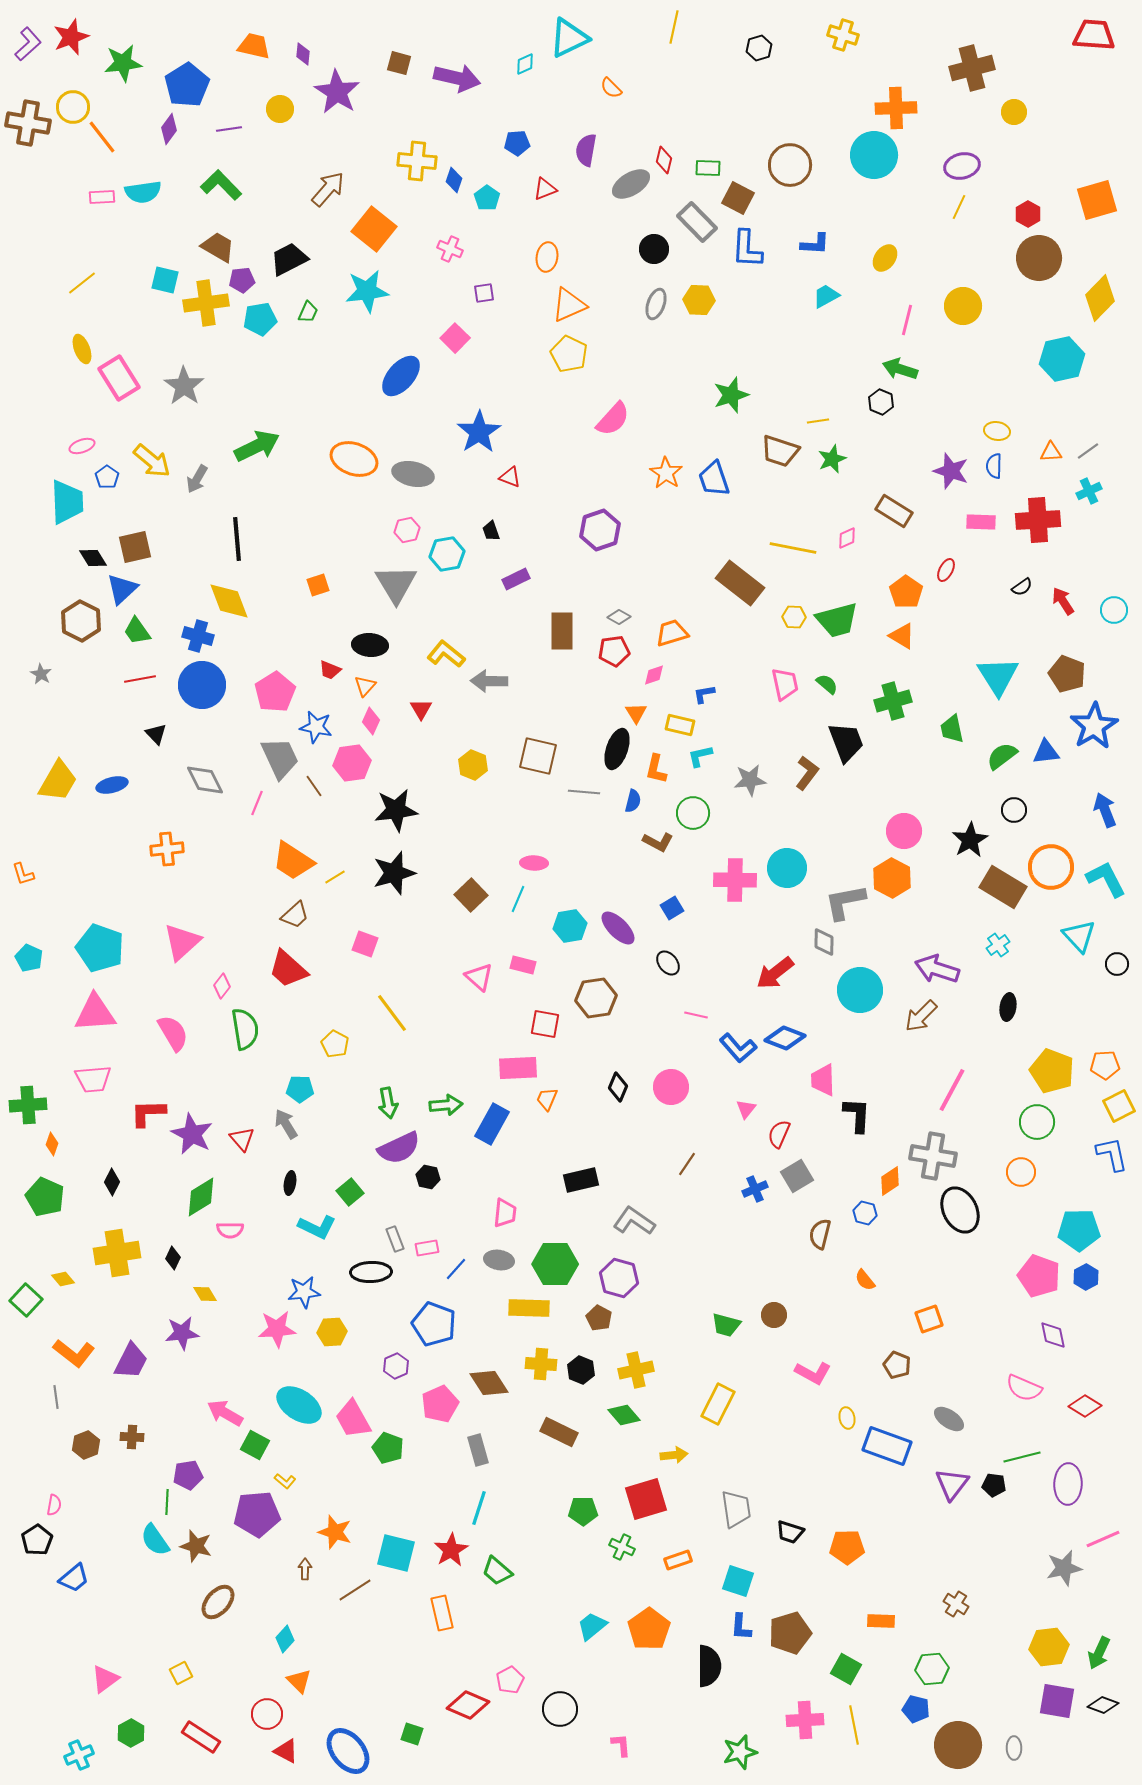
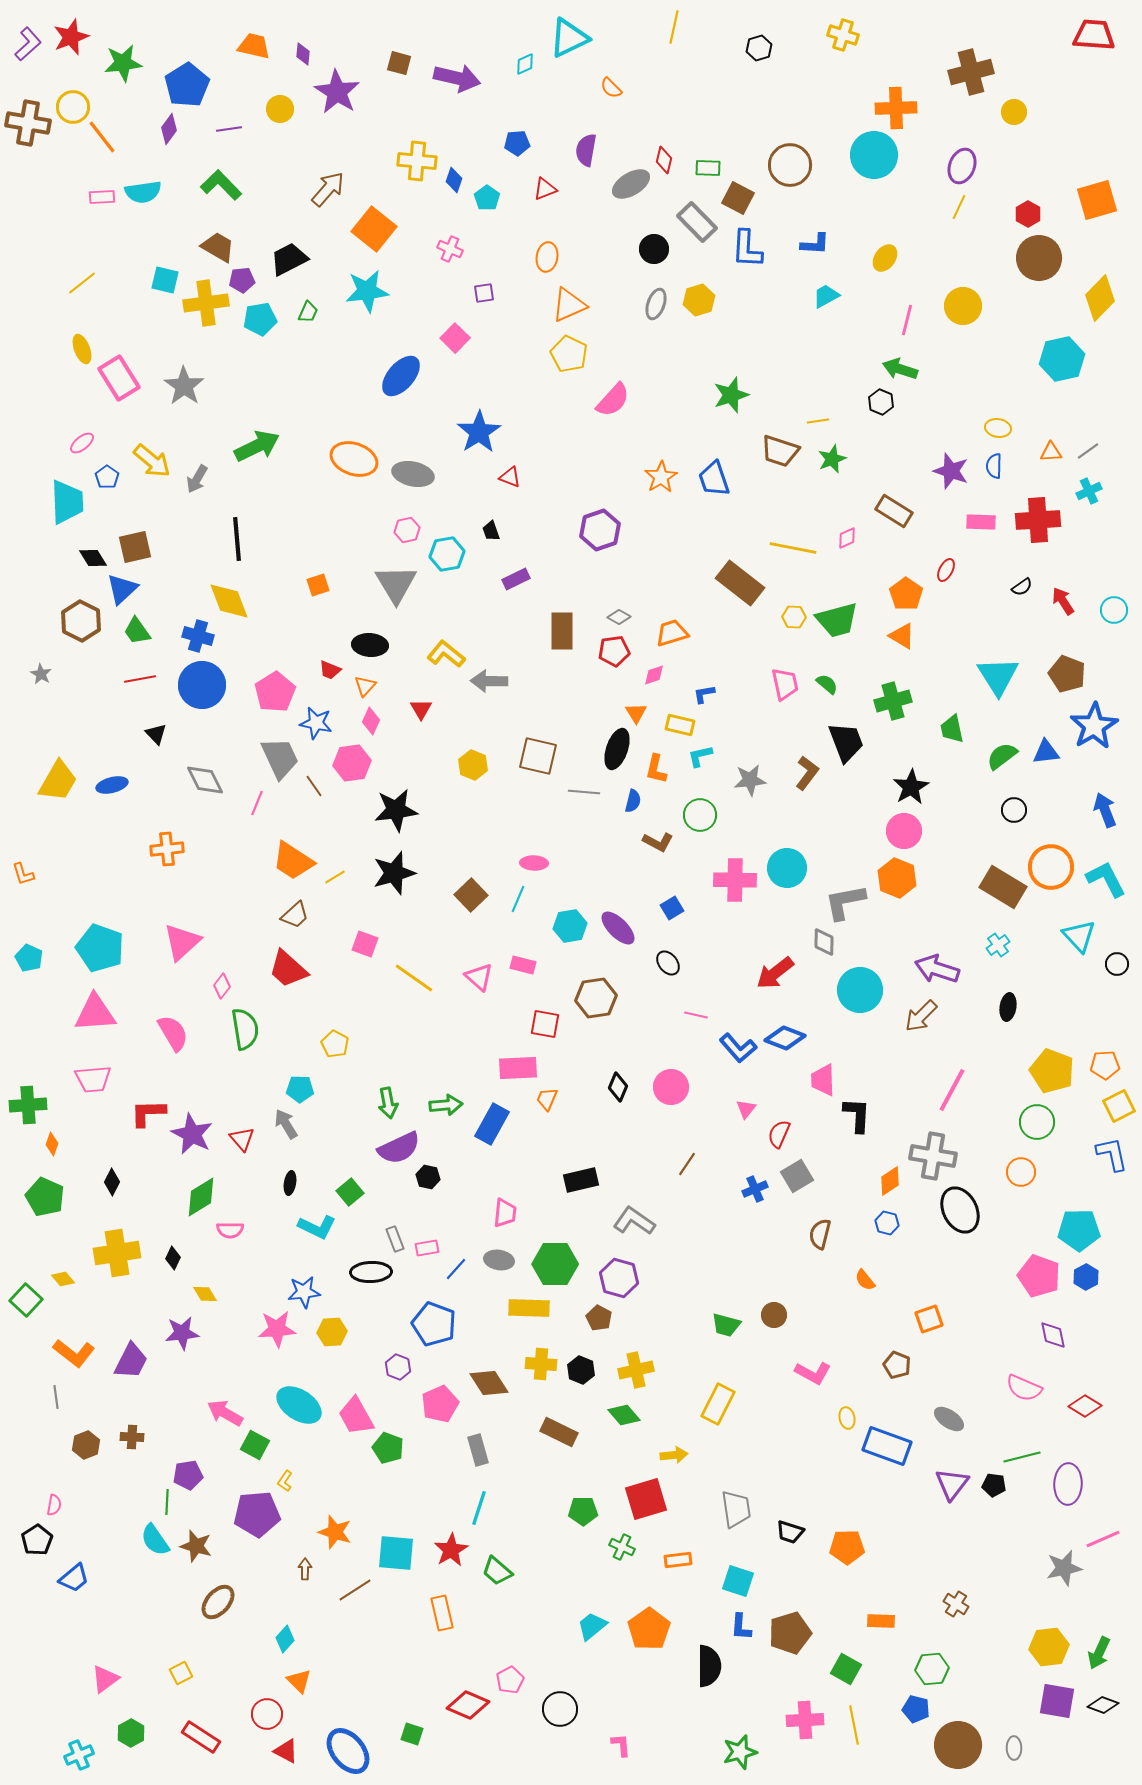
brown cross at (972, 68): moved 1 px left, 4 px down
purple ellipse at (962, 166): rotated 56 degrees counterclockwise
yellow hexagon at (699, 300): rotated 20 degrees counterclockwise
pink semicircle at (613, 419): moved 19 px up
yellow ellipse at (997, 431): moved 1 px right, 3 px up
pink ellipse at (82, 446): moved 3 px up; rotated 20 degrees counterclockwise
orange star at (666, 473): moved 5 px left, 4 px down; rotated 8 degrees clockwise
orange pentagon at (906, 592): moved 2 px down
blue star at (316, 727): moved 4 px up
green circle at (693, 813): moved 7 px right, 2 px down
black star at (970, 840): moved 59 px left, 53 px up
orange hexagon at (892, 878): moved 5 px right; rotated 6 degrees counterclockwise
yellow line at (392, 1013): moved 22 px right, 35 px up; rotated 18 degrees counterclockwise
blue hexagon at (865, 1213): moved 22 px right, 10 px down
purple hexagon at (396, 1366): moved 2 px right, 1 px down; rotated 15 degrees counterclockwise
pink trapezoid at (353, 1419): moved 3 px right, 3 px up
yellow L-shape at (285, 1481): rotated 85 degrees clockwise
cyan square at (396, 1553): rotated 9 degrees counterclockwise
orange rectangle at (678, 1560): rotated 12 degrees clockwise
